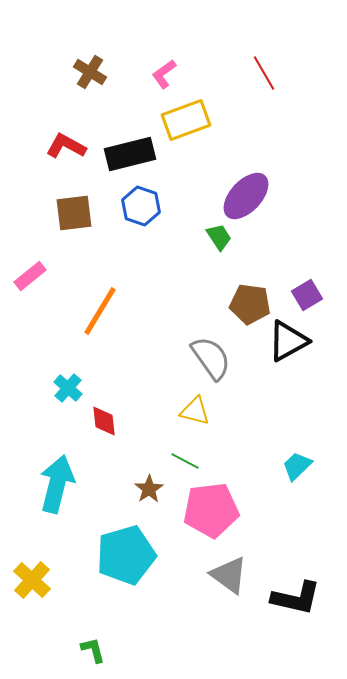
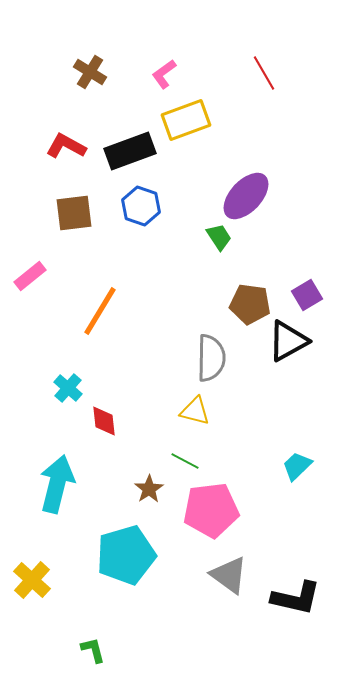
black rectangle: moved 3 px up; rotated 6 degrees counterclockwise
gray semicircle: rotated 36 degrees clockwise
